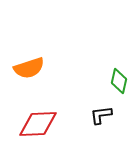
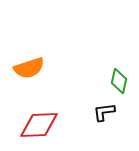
black L-shape: moved 3 px right, 3 px up
red diamond: moved 1 px right, 1 px down
